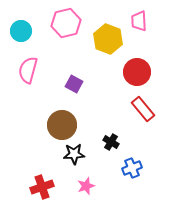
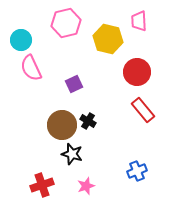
cyan circle: moved 9 px down
yellow hexagon: rotated 8 degrees counterclockwise
pink semicircle: moved 3 px right, 2 px up; rotated 40 degrees counterclockwise
purple square: rotated 36 degrees clockwise
red rectangle: moved 1 px down
black cross: moved 23 px left, 21 px up
black star: moved 2 px left; rotated 20 degrees clockwise
blue cross: moved 5 px right, 3 px down
red cross: moved 2 px up
